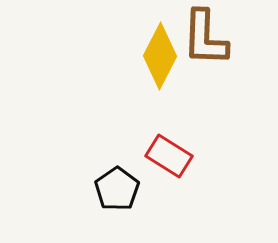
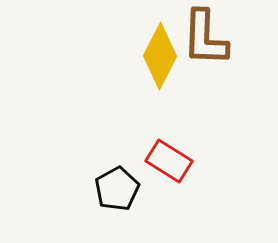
red rectangle: moved 5 px down
black pentagon: rotated 6 degrees clockwise
